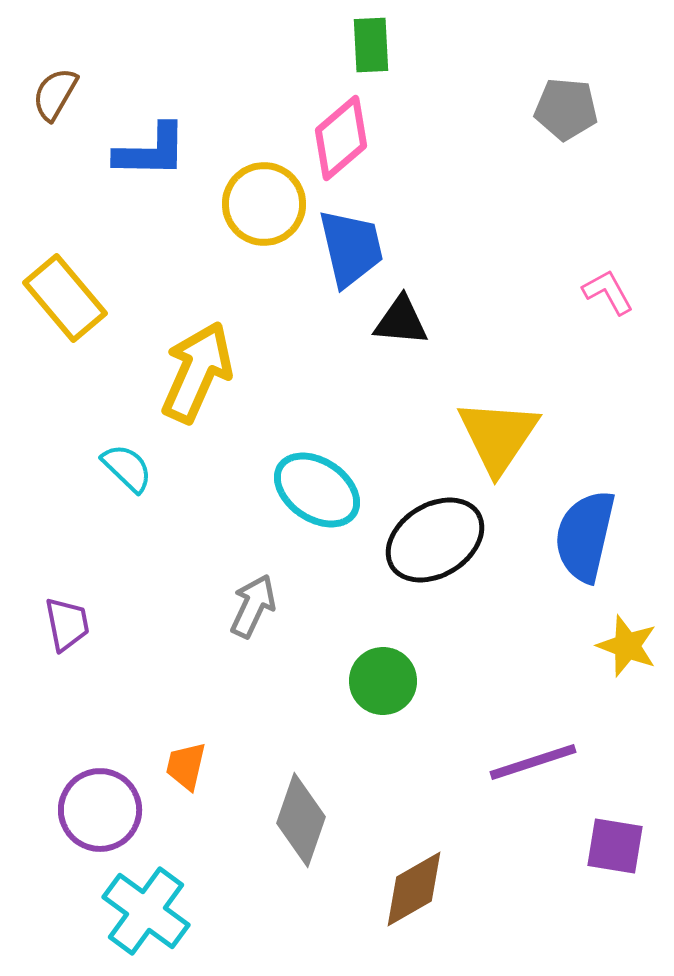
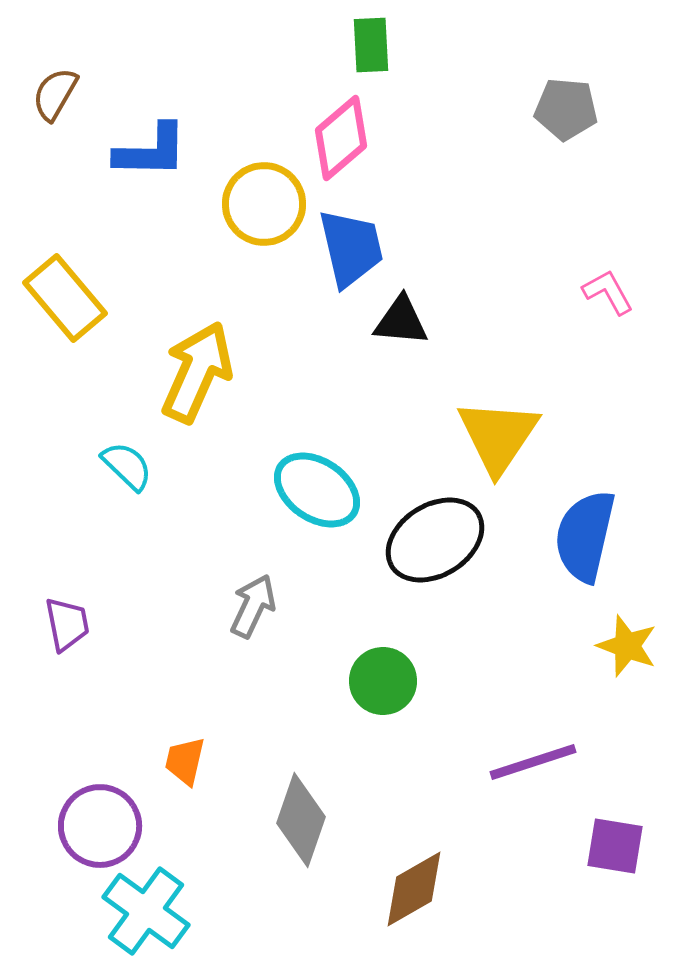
cyan semicircle: moved 2 px up
orange trapezoid: moved 1 px left, 5 px up
purple circle: moved 16 px down
